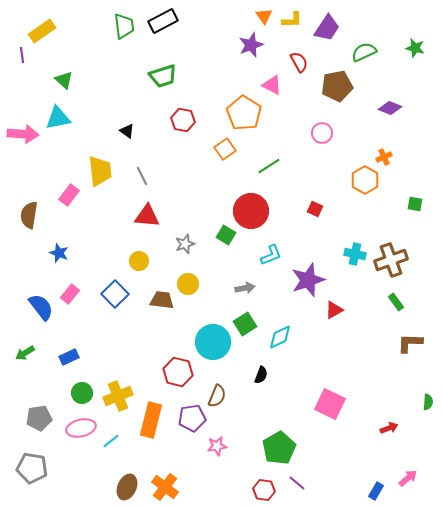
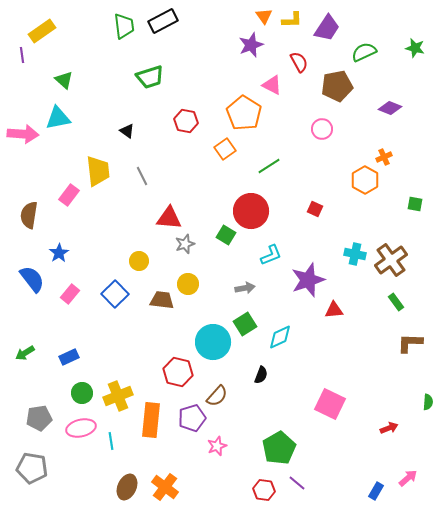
green trapezoid at (163, 76): moved 13 px left, 1 px down
red hexagon at (183, 120): moved 3 px right, 1 px down
pink circle at (322, 133): moved 4 px up
yellow trapezoid at (100, 171): moved 2 px left
red triangle at (147, 216): moved 22 px right, 2 px down
blue star at (59, 253): rotated 18 degrees clockwise
brown cross at (391, 260): rotated 16 degrees counterclockwise
blue semicircle at (41, 307): moved 9 px left, 28 px up
red triangle at (334, 310): rotated 24 degrees clockwise
brown semicircle at (217, 396): rotated 20 degrees clockwise
purple pentagon at (192, 418): rotated 8 degrees counterclockwise
orange rectangle at (151, 420): rotated 8 degrees counterclockwise
cyan line at (111, 441): rotated 60 degrees counterclockwise
pink star at (217, 446): rotated 12 degrees counterclockwise
